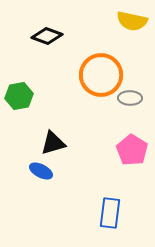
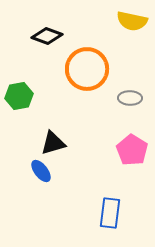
orange circle: moved 14 px left, 6 px up
blue ellipse: rotated 25 degrees clockwise
